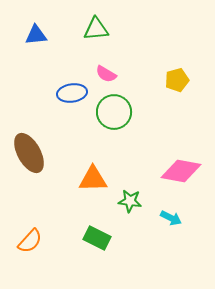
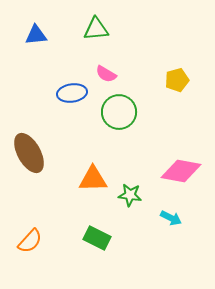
green circle: moved 5 px right
green star: moved 6 px up
